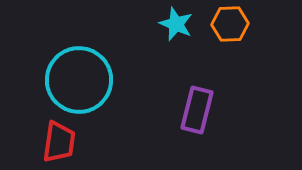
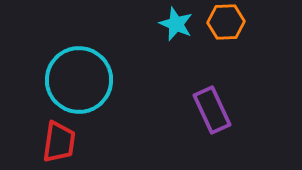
orange hexagon: moved 4 px left, 2 px up
purple rectangle: moved 15 px right; rotated 39 degrees counterclockwise
